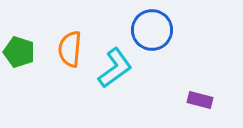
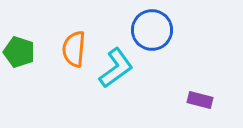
orange semicircle: moved 4 px right
cyan L-shape: moved 1 px right
